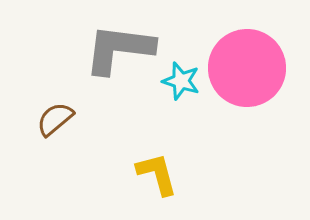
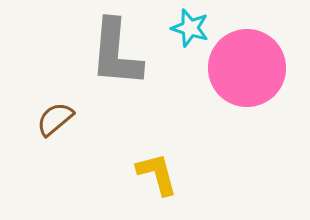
gray L-shape: moved 3 px left, 4 px down; rotated 92 degrees counterclockwise
cyan star: moved 9 px right, 53 px up
